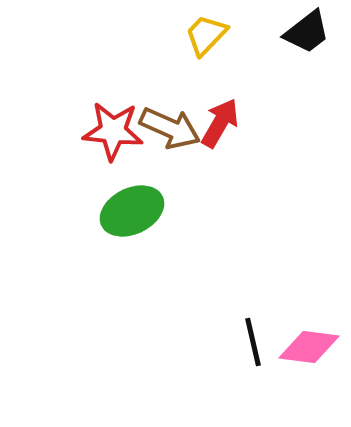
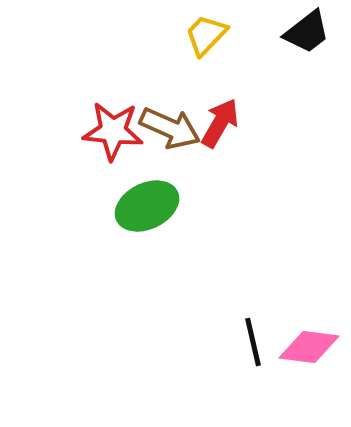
green ellipse: moved 15 px right, 5 px up
